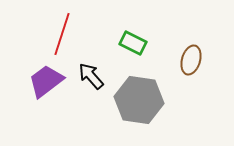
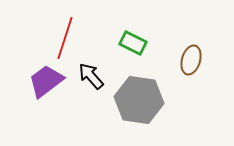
red line: moved 3 px right, 4 px down
